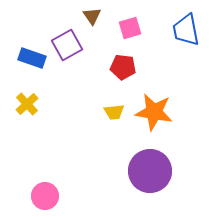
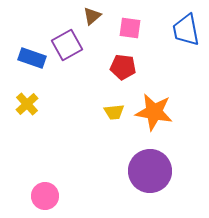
brown triangle: rotated 24 degrees clockwise
pink square: rotated 25 degrees clockwise
